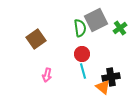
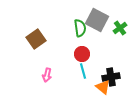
gray square: moved 1 px right; rotated 35 degrees counterclockwise
